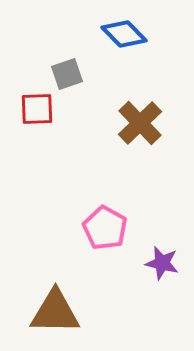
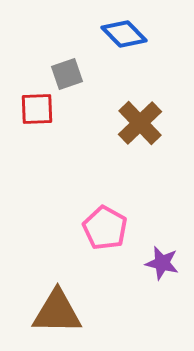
brown triangle: moved 2 px right
